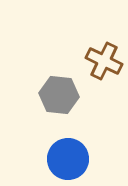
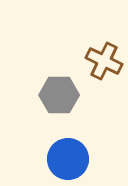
gray hexagon: rotated 6 degrees counterclockwise
